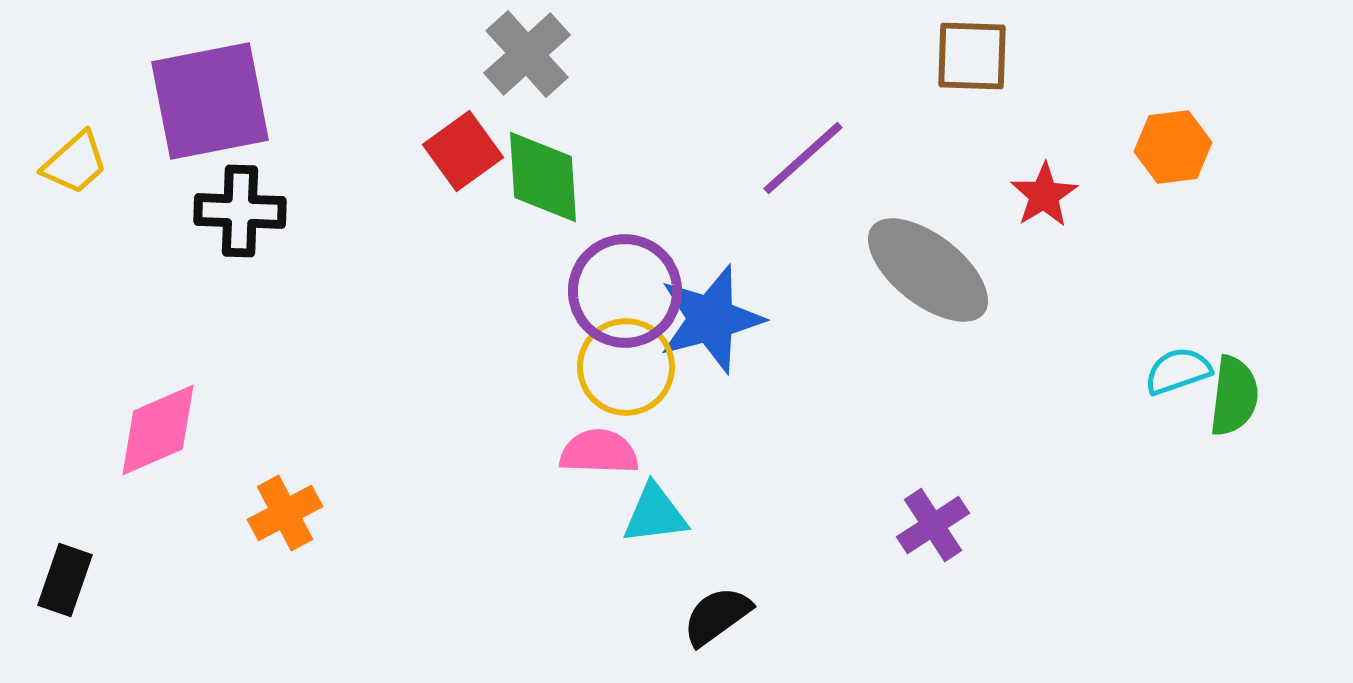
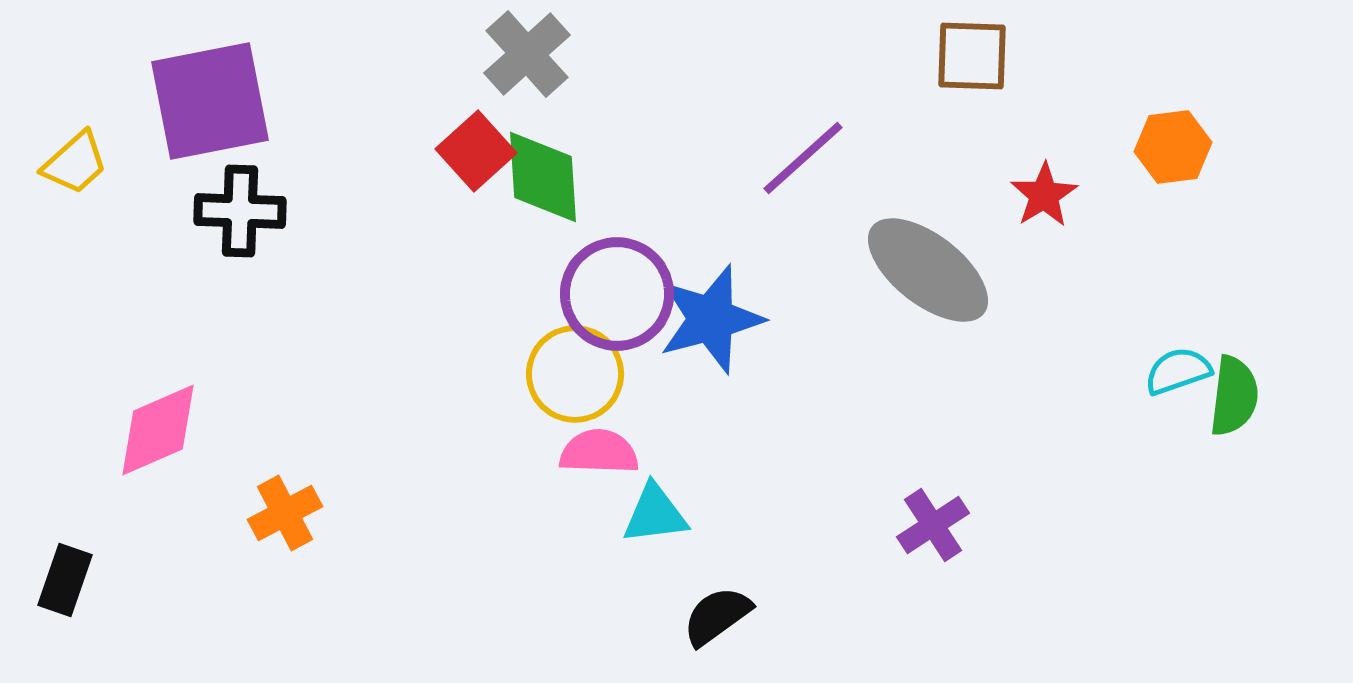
red square: moved 13 px right; rotated 6 degrees counterclockwise
purple circle: moved 8 px left, 3 px down
yellow circle: moved 51 px left, 7 px down
